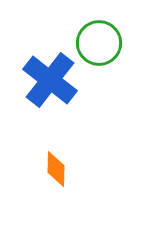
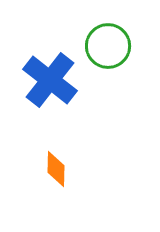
green circle: moved 9 px right, 3 px down
